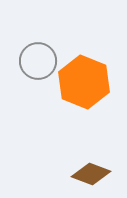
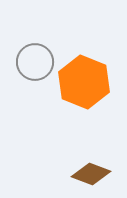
gray circle: moved 3 px left, 1 px down
